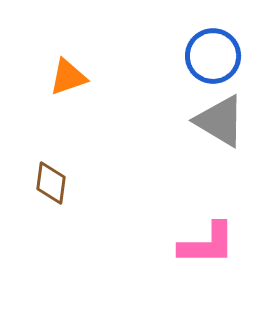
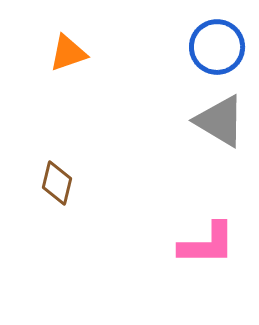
blue circle: moved 4 px right, 9 px up
orange triangle: moved 24 px up
brown diamond: moved 6 px right; rotated 6 degrees clockwise
